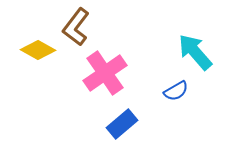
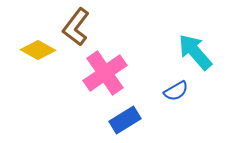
blue rectangle: moved 3 px right, 4 px up; rotated 8 degrees clockwise
